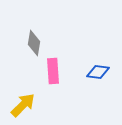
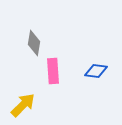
blue diamond: moved 2 px left, 1 px up
